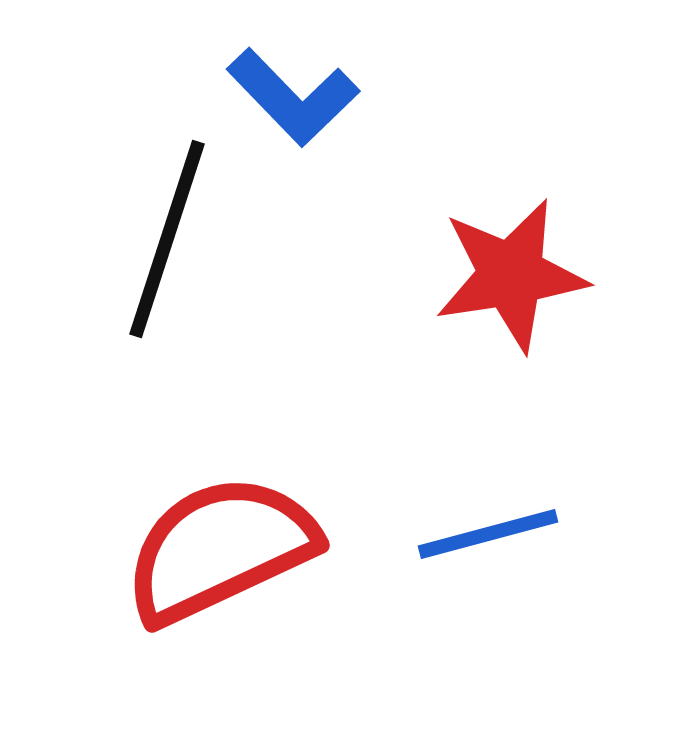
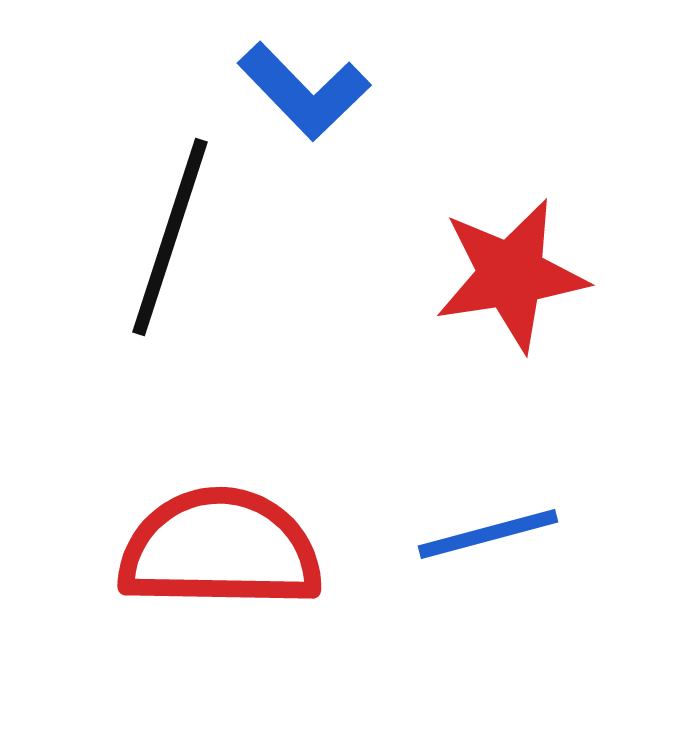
blue L-shape: moved 11 px right, 6 px up
black line: moved 3 px right, 2 px up
red semicircle: rotated 26 degrees clockwise
